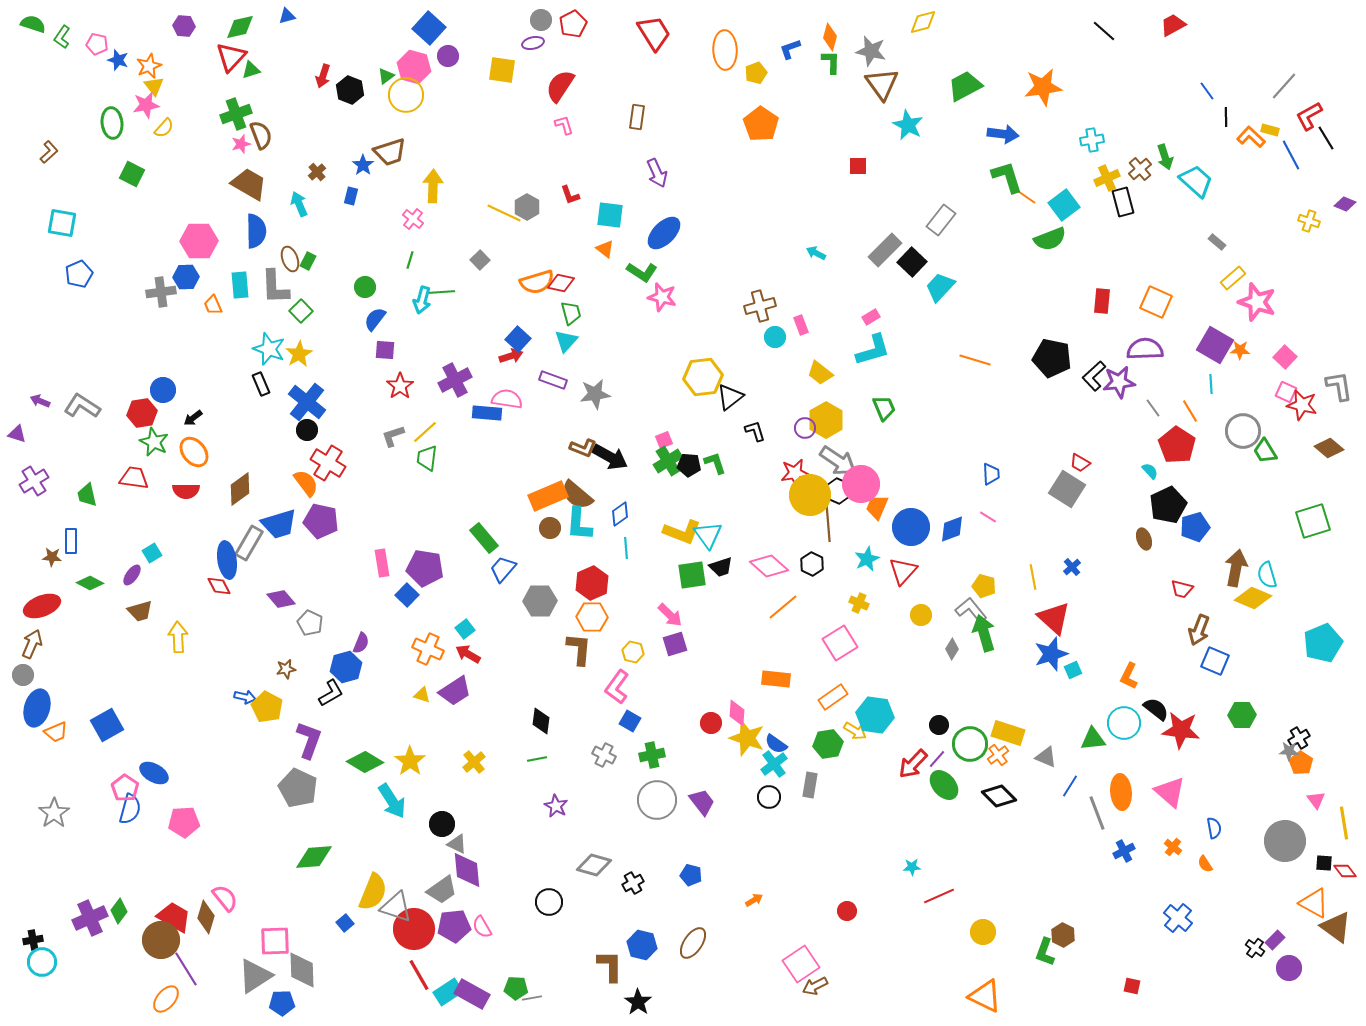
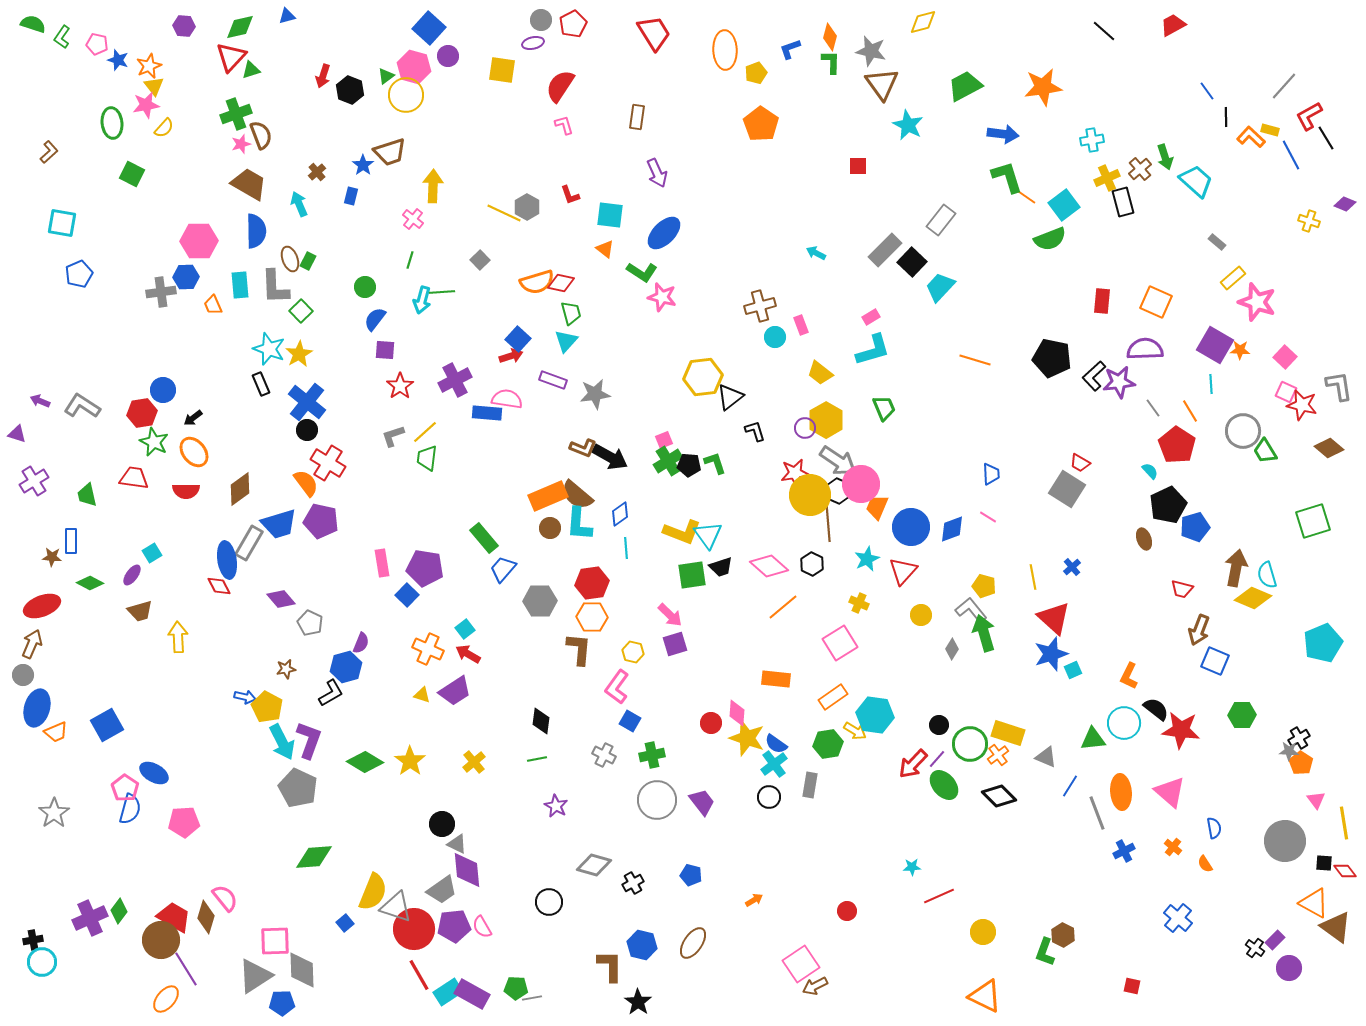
red hexagon at (592, 583): rotated 16 degrees clockwise
cyan arrow at (392, 801): moved 110 px left, 59 px up; rotated 6 degrees clockwise
